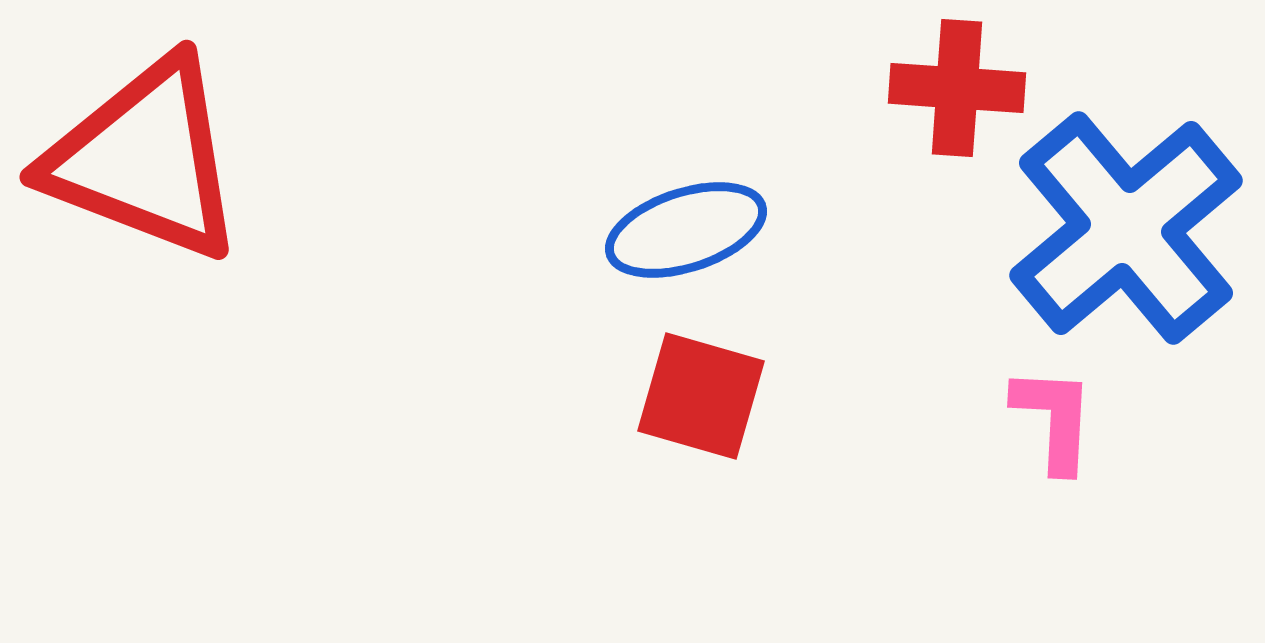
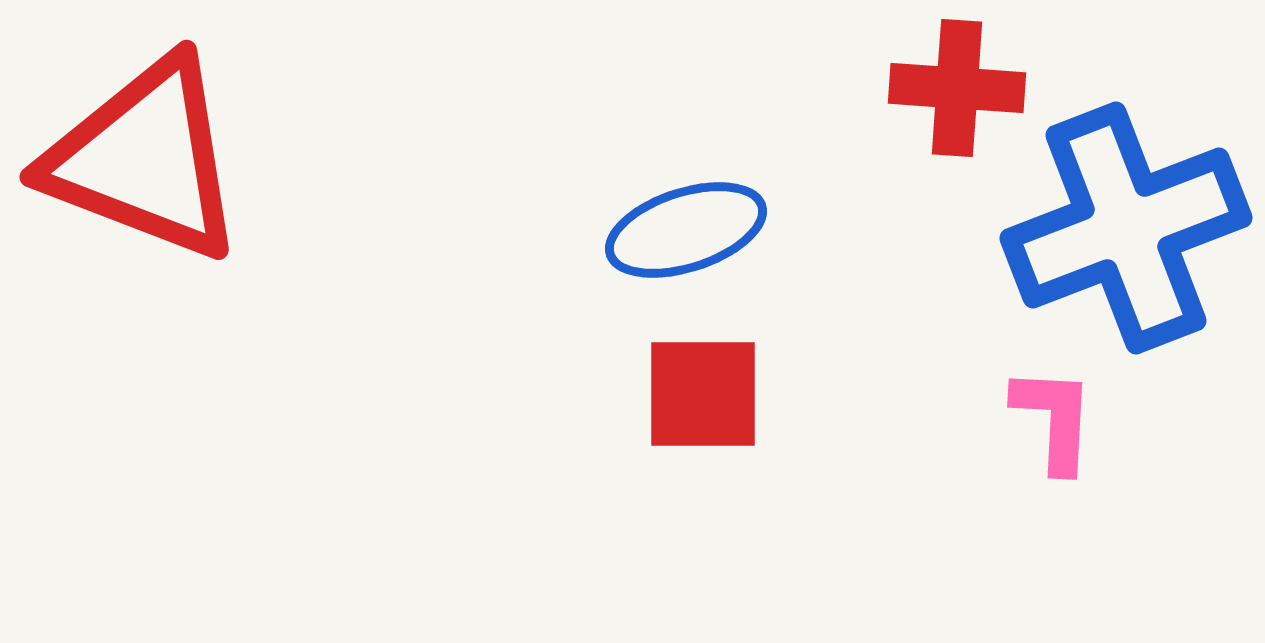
blue cross: rotated 19 degrees clockwise
red square: moved 2 px right, 2 px up; rotated 16 degrees counterclockwise
